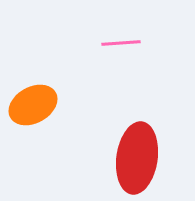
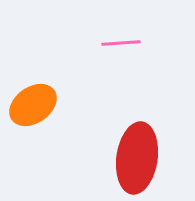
orange ellipse: rotated 6 degrees counterclockwise
